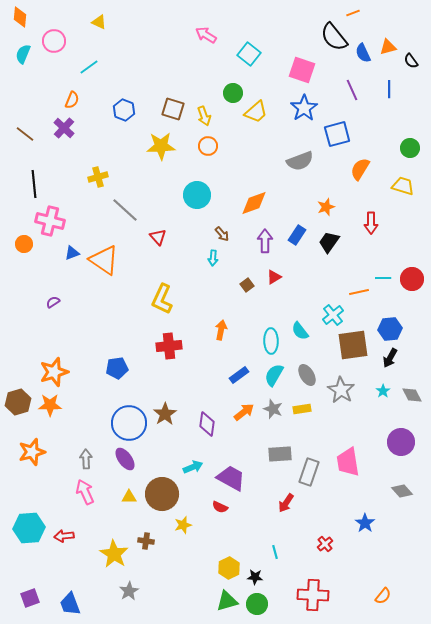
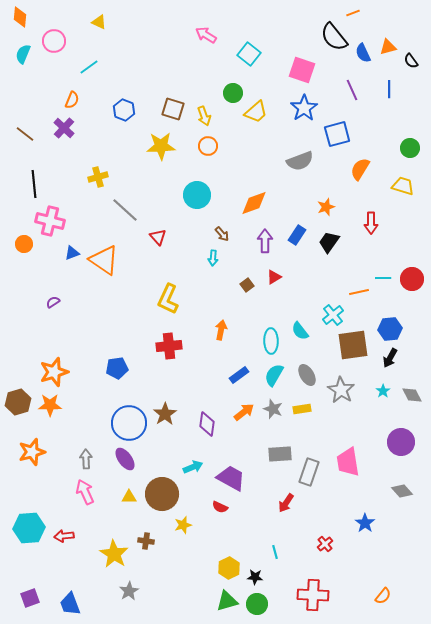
yellow L-shape at (162, 299): moved 6 px right
